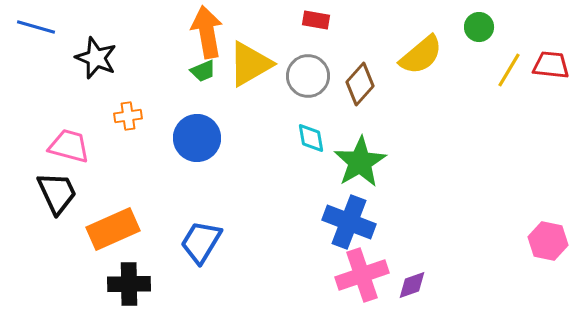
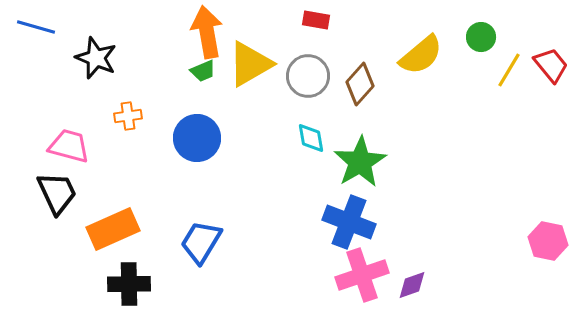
green circle: moved 2 px right, 10 px down
red trapezoid: rotated 45 degrees clockwise
